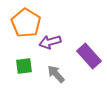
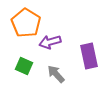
purple rectangle: rotated 30 degrees clockwise
green square: rotated 30 degrees clockwise
